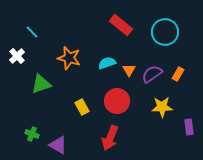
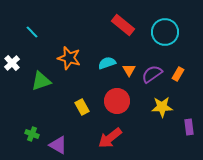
red rectangle: moved 2 px right
white cross: moved 5 px left, 7 px down
green triangle: moved 3 px up
red arrow: rotated 30 degrees clockwise
